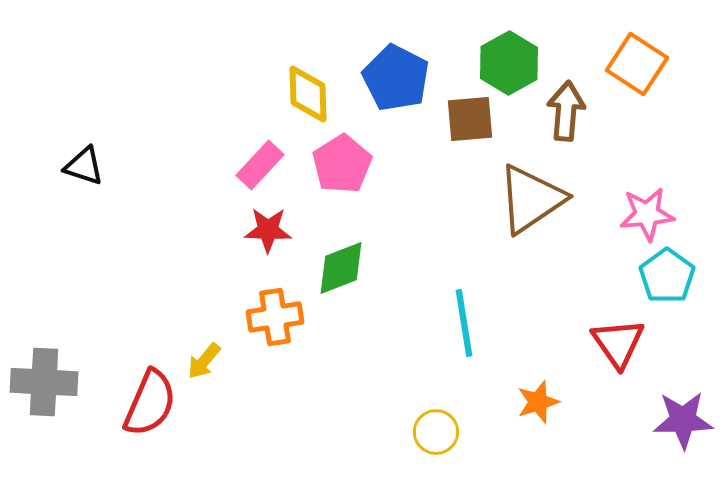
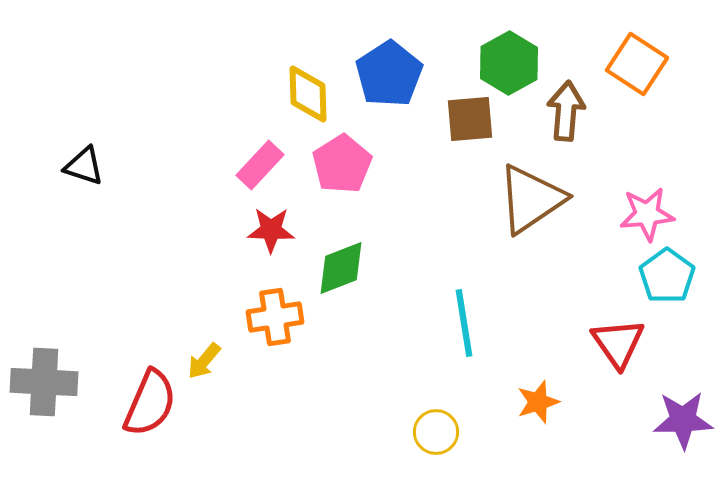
blue pentagon: moved 7 px left, 4 px up; rotated 12 degrees clockwise
red star: moved 3 px right
